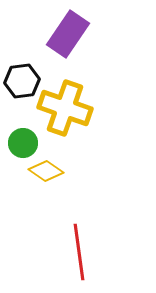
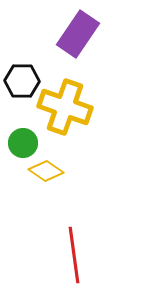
purple rectangle: moved 10 px right
black hexagon: rotated 8 degrees clockwise
yellow cross: moved 1 px up
red line: moved 5 px left, 3 px down
